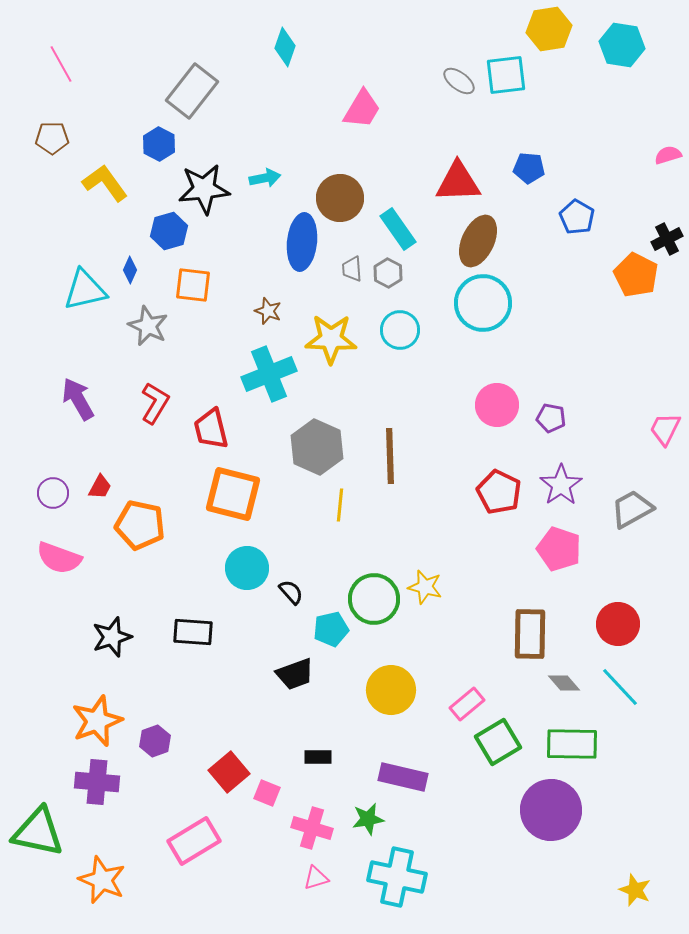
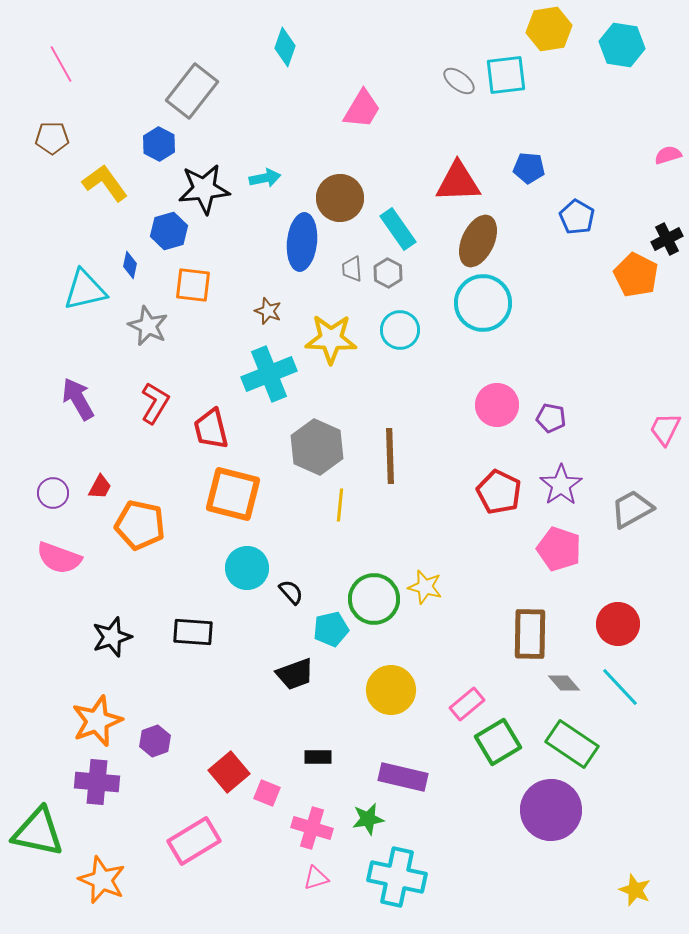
blue diamond at (130, 270): moved 5 px up; rotated 12 degrees counterclockwise
green rectangle at (572, 744): rotated 33 degrees clockwise
